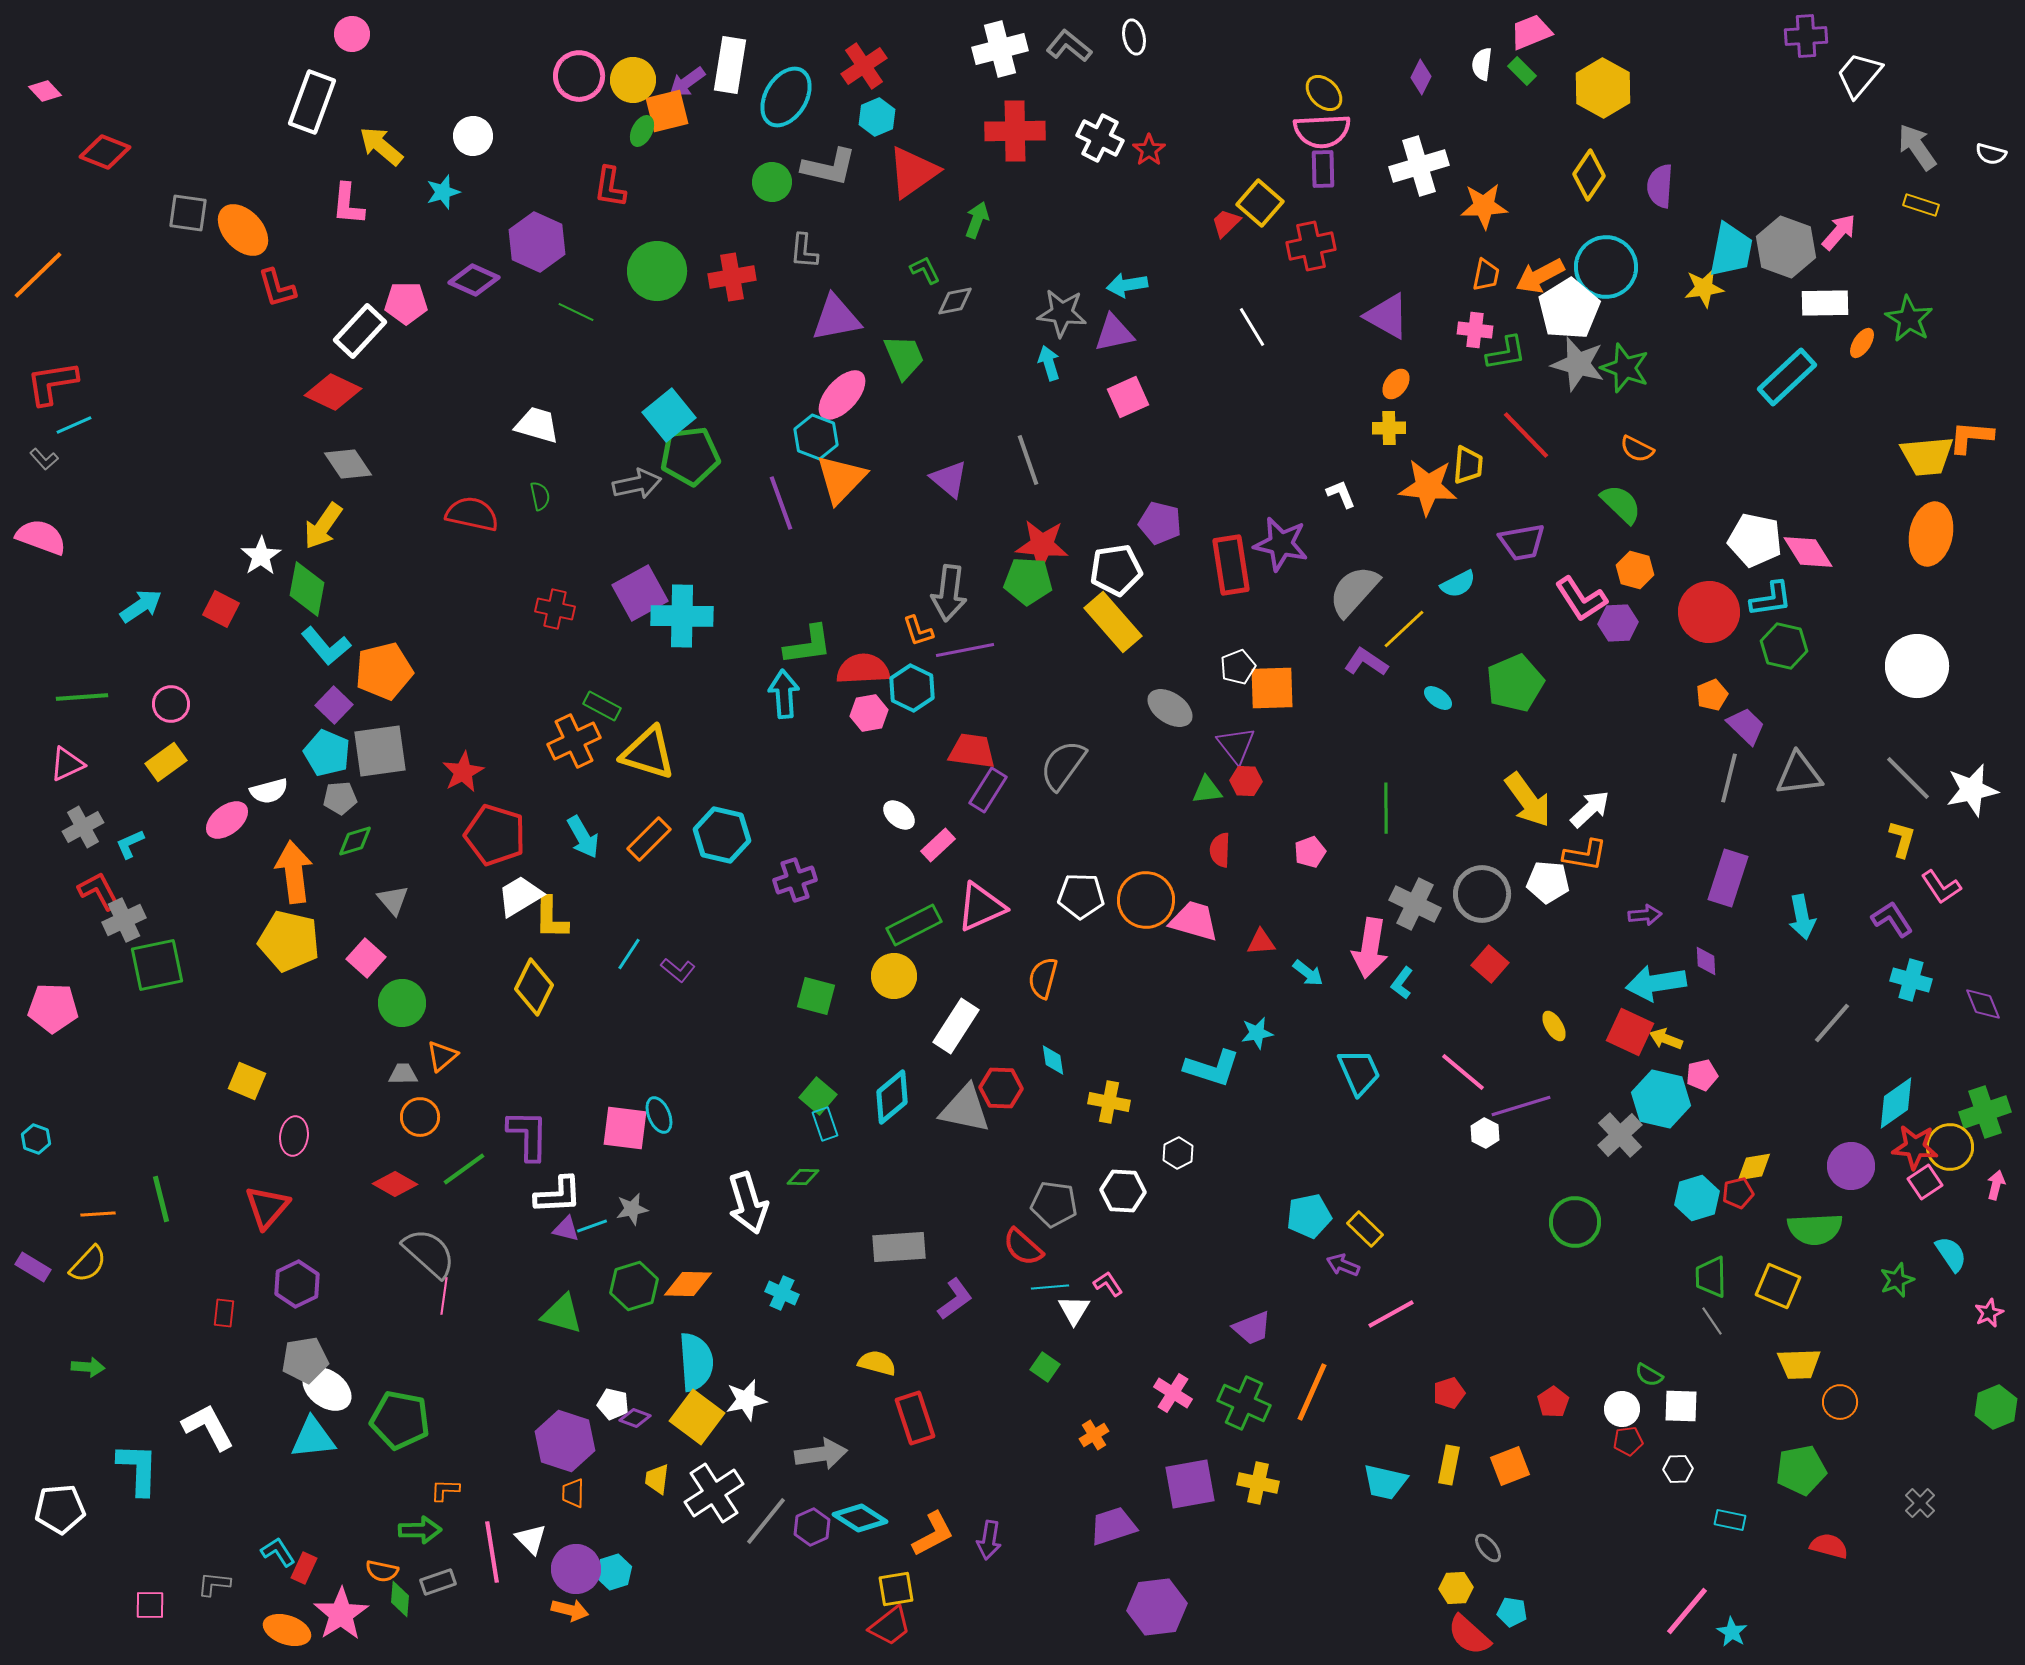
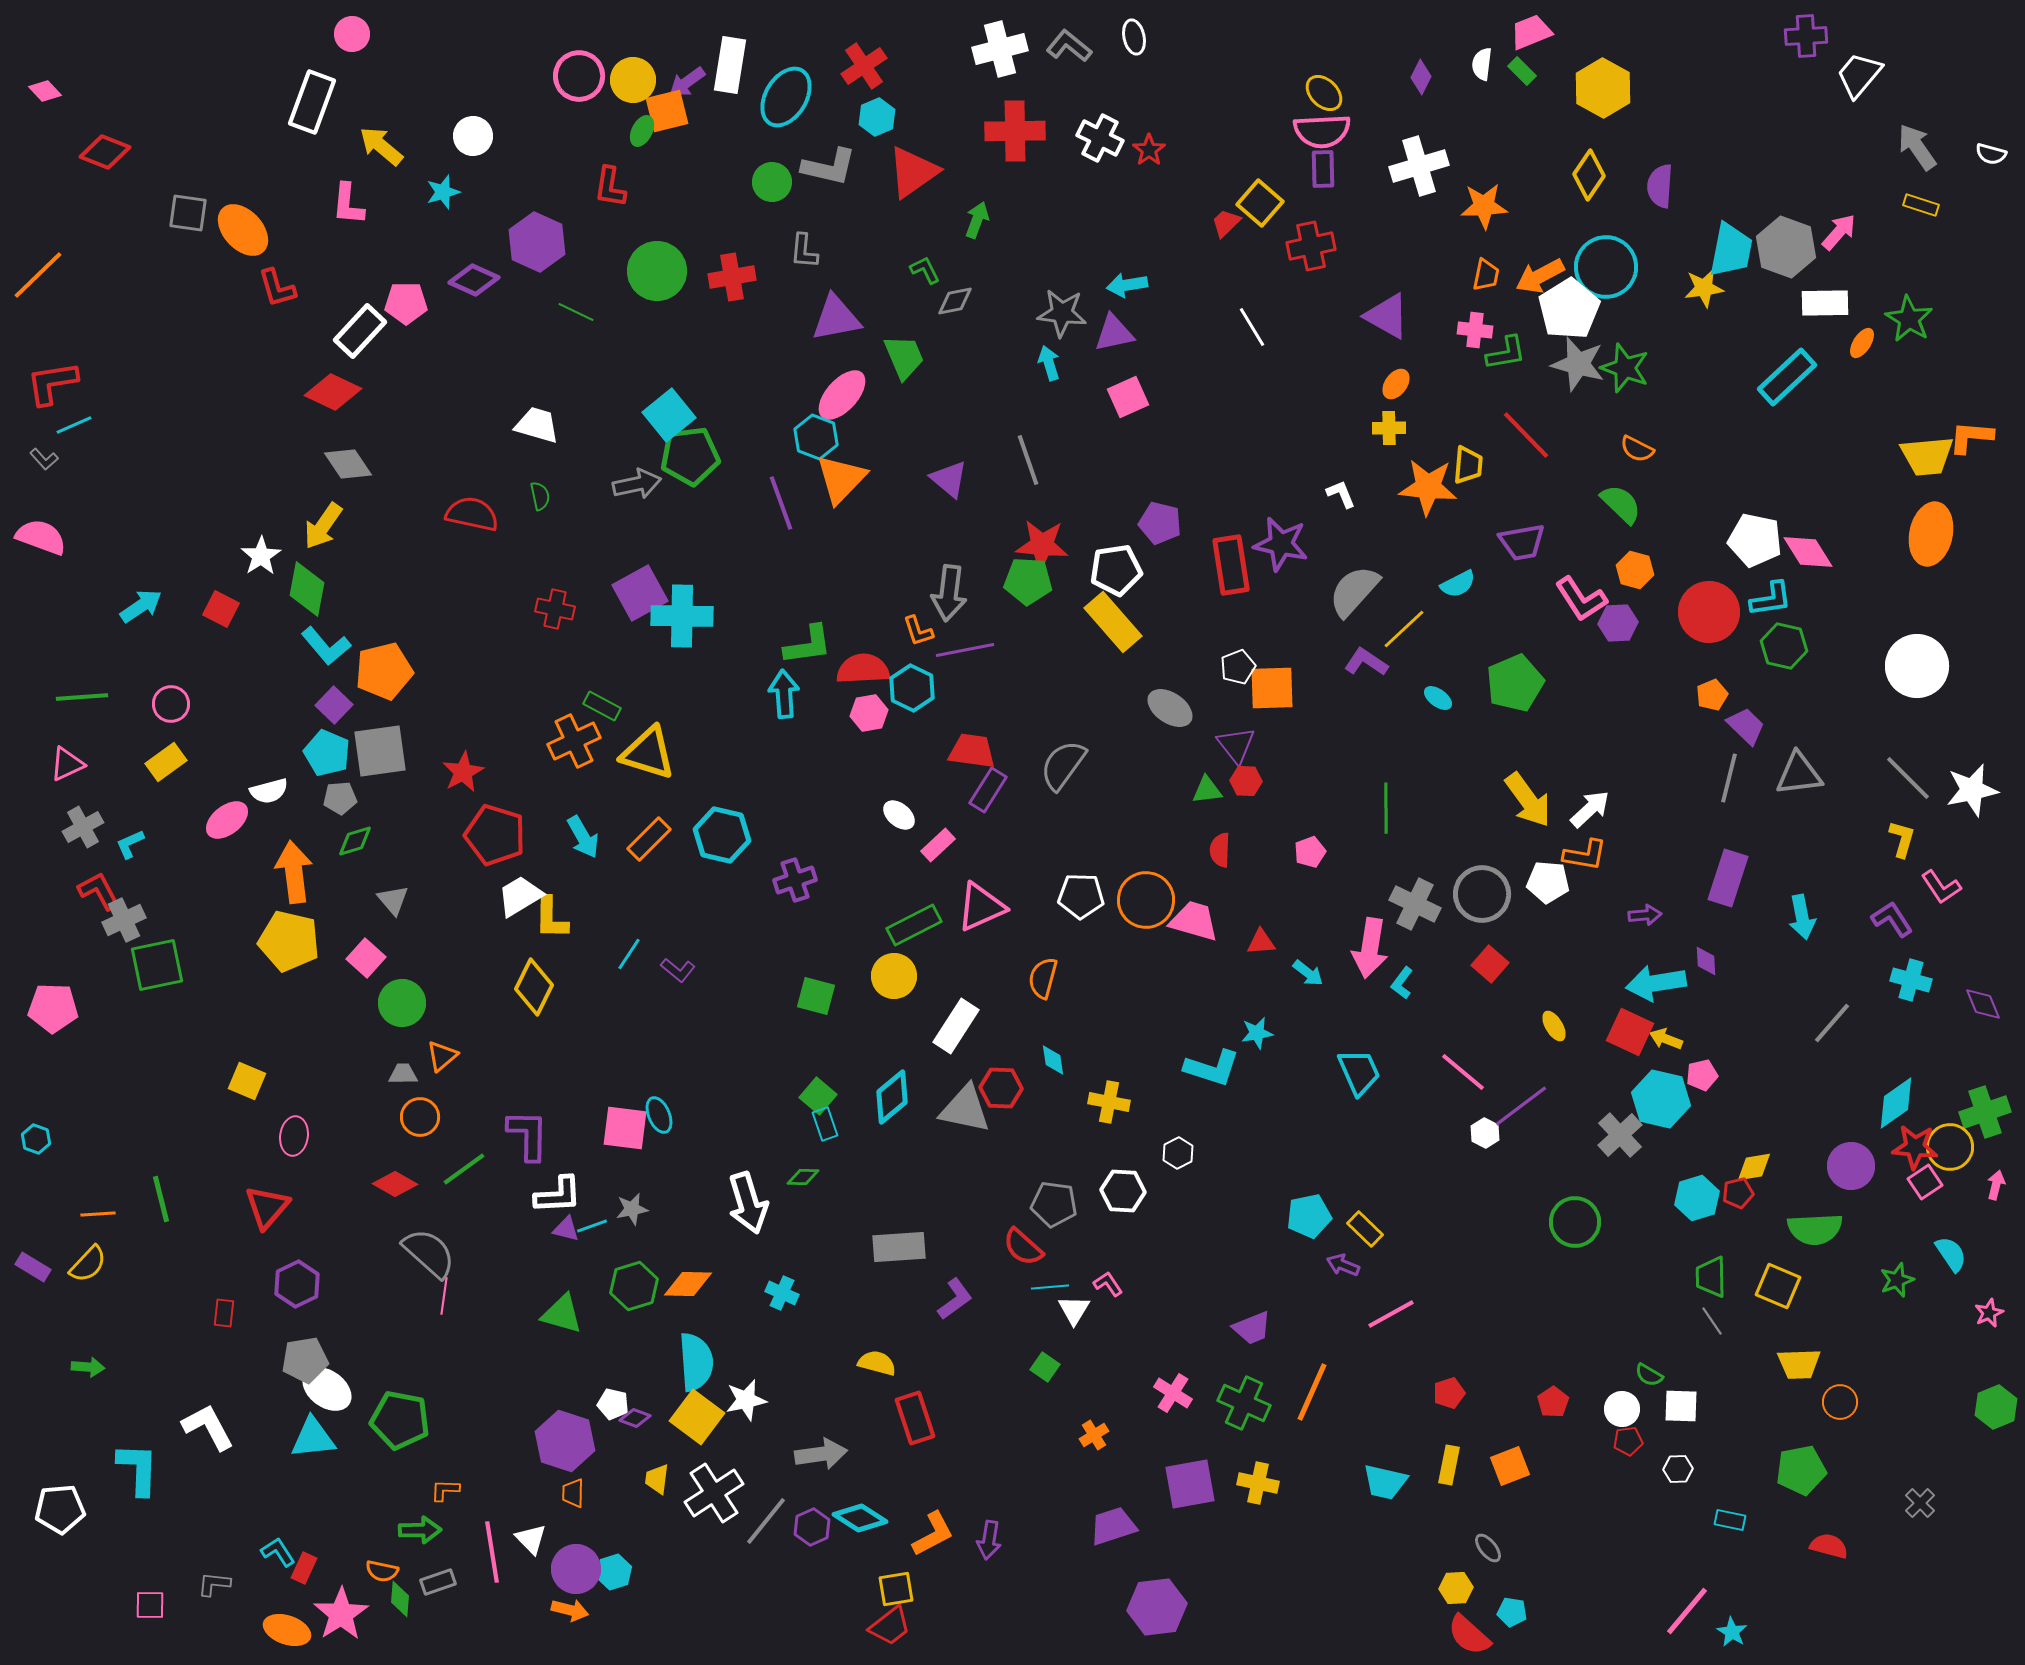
purple line at (1521, 1106): rotated 20 degrees counterclockwise
